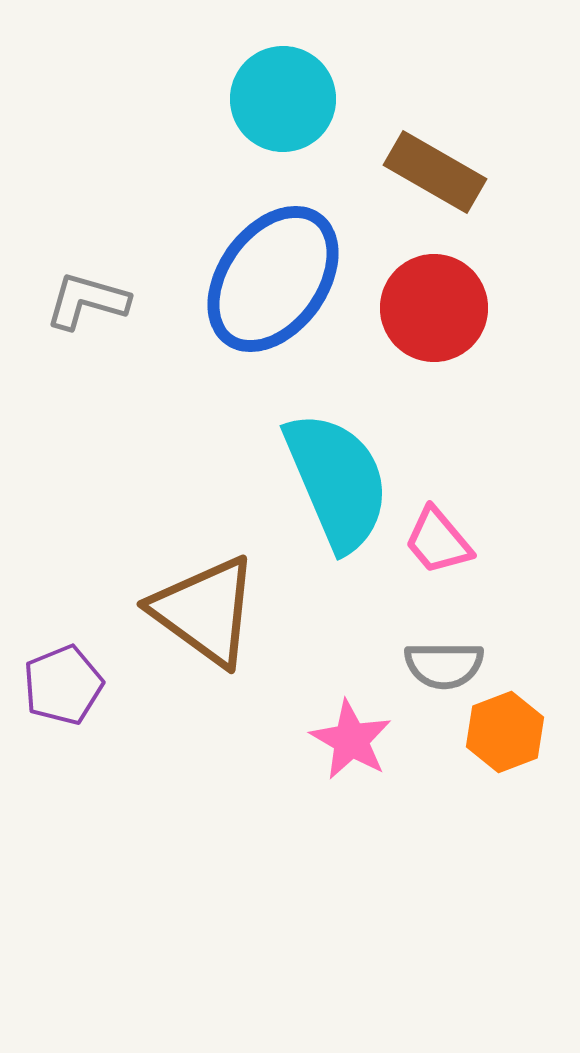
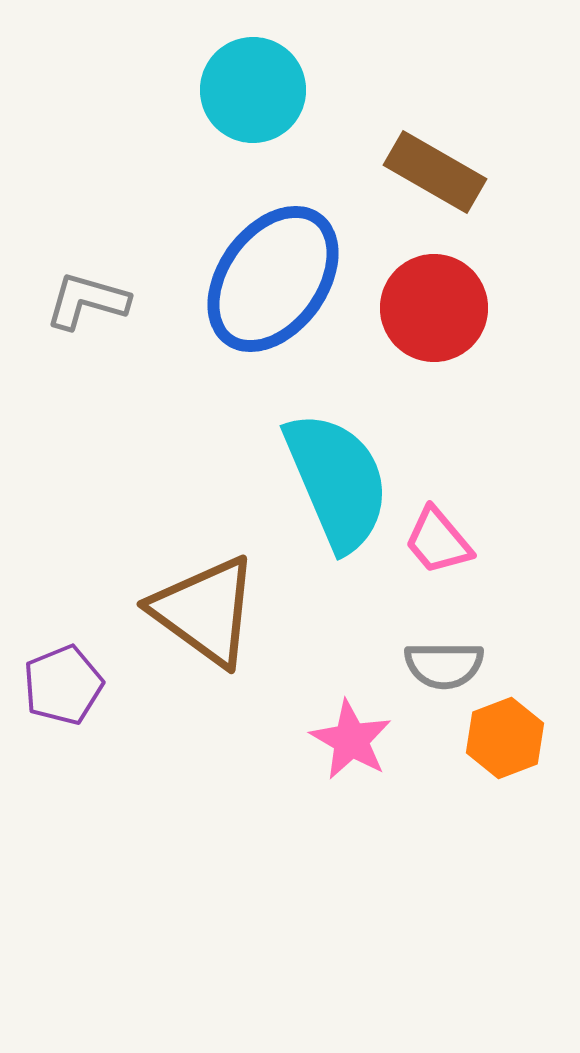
cyan circle: moved 30 px left, 9 px up
orange hexagon: moved 6 px down
